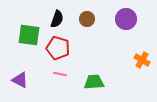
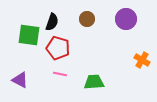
black semicircle: moved 5 px left, 3 px down
